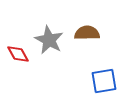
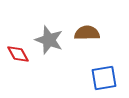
gray star: rotated 8 degrees counterclockwise
blue square: moved 3 px up
